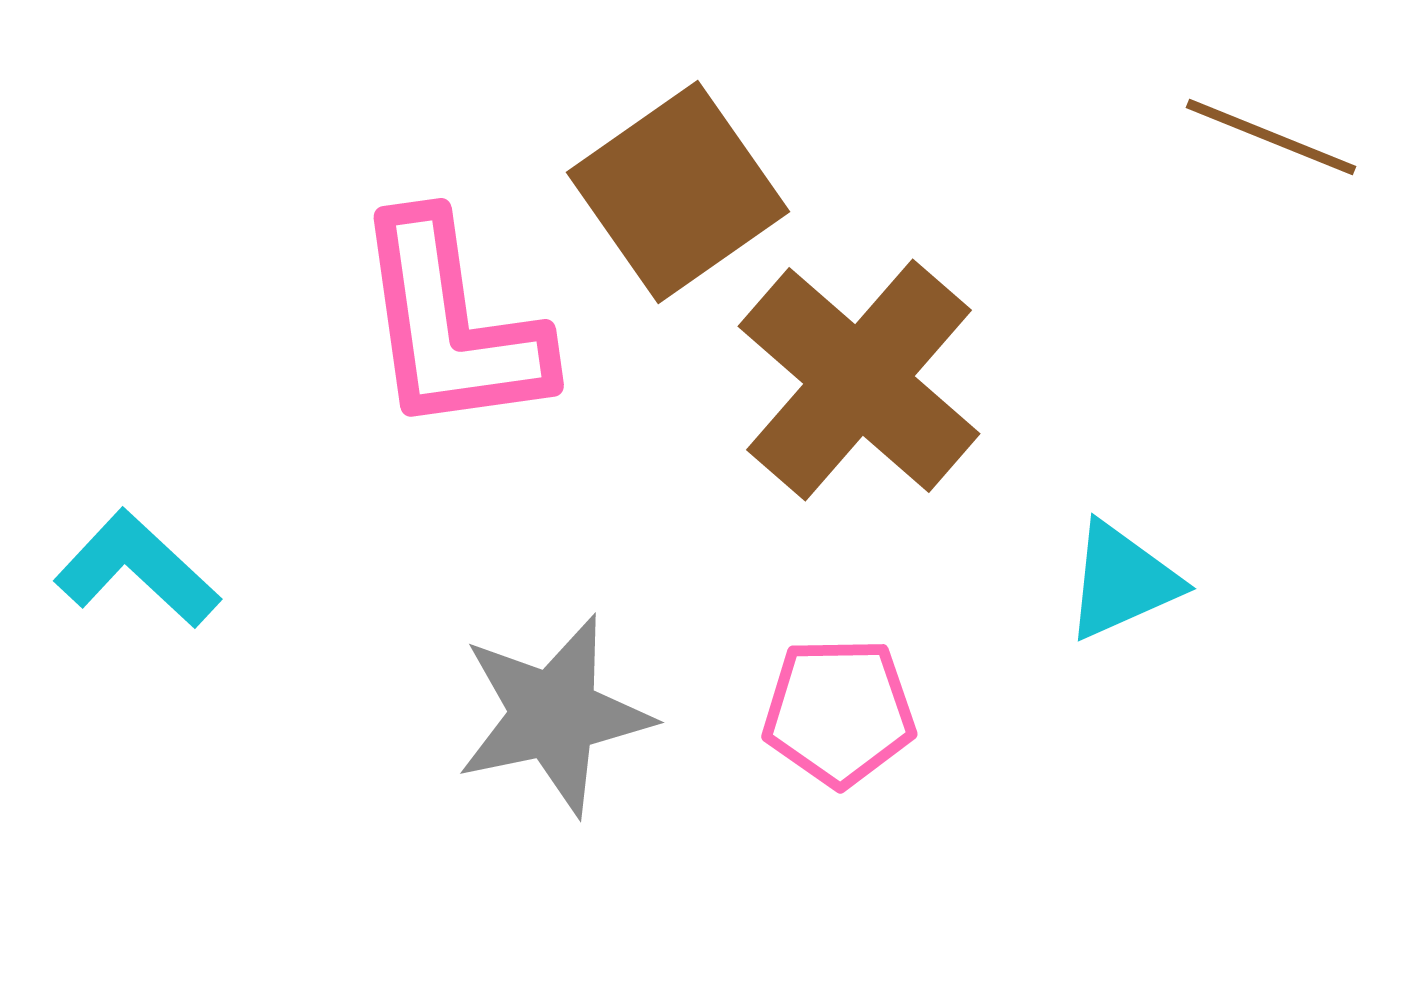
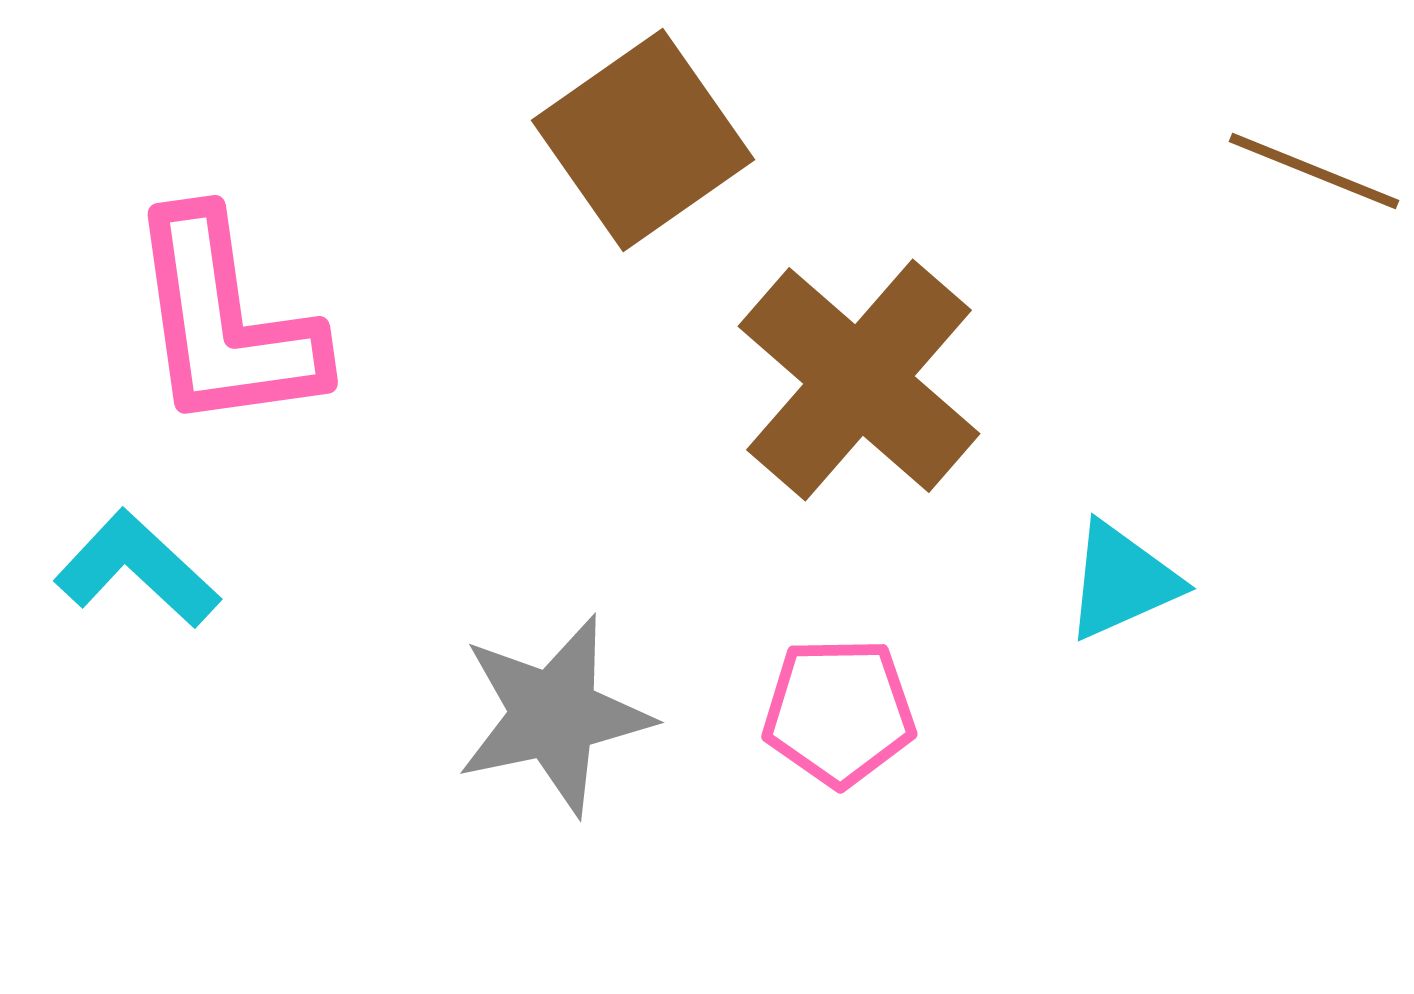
brown line: moved 43 px right, 34 px down
brown square: moved 35 px left, 52 px up
pink L-shape: moved 226 px left, 3 px up
